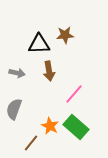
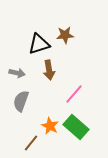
black triangle: rotated 15 degrees counterclockwise
brown arrow: moved 1 px up
gray semicircle: moved 7 px right, 8 px up
